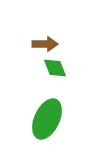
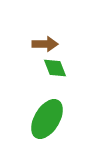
green ellipse: rotated 6 degrees clockwise
